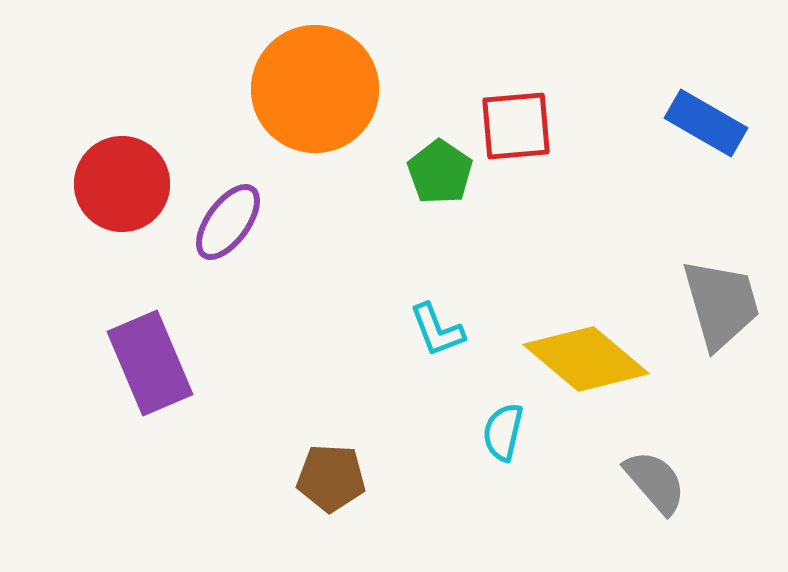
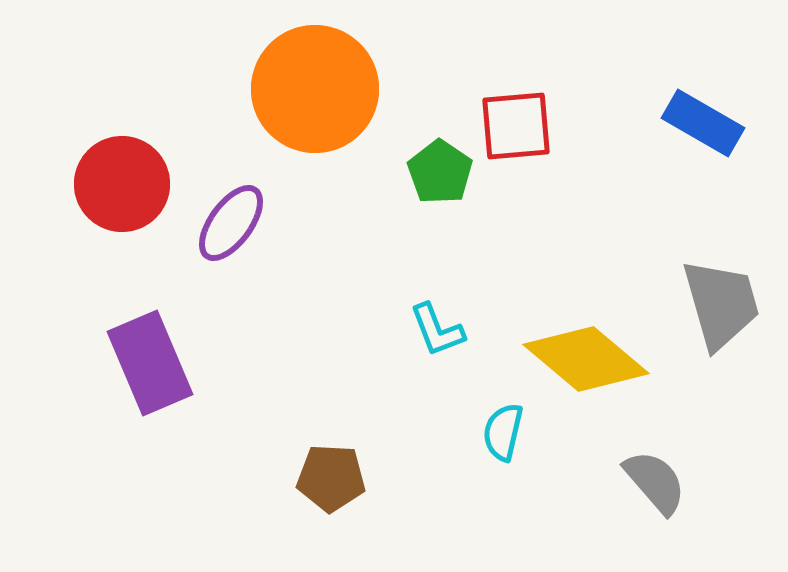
blue rectangle: moved 3 px left
purple ellipse: moved 3 px right, 1 px down
